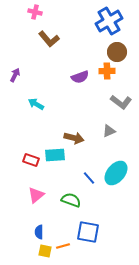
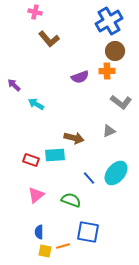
brown circle: moved 2 px left, 1 px up
purple arrow: moved 1 px left, 10 px down; rotated 72 degrees counterclockwise
